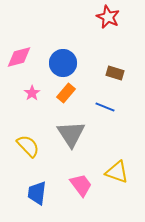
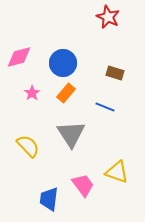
pink trapezoid: moved 2 px right
blue trapezoid: moved 12 px right, 6 px down
